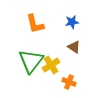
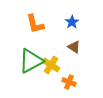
blue star: rotated 24 degrees counterclockwise
green triangle: rotated 24 degrees clockwise
yellow cross: rotated 24 degrees counterclockwise
